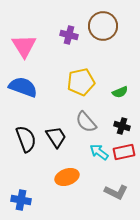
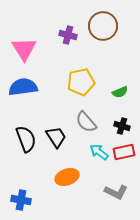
purple cross: moved 1 px left
pink triangle: moved 3 px down
blue semicircle: rotated 28 degrees counterclockwise
